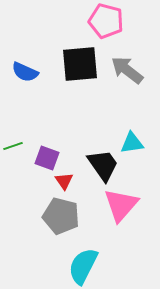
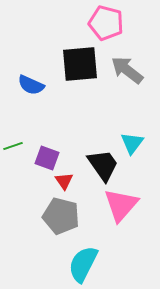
pink pentagon: moved 2 px down
blue semicircle: moved 6 px right, 13 px down
cyan triangle: rotated 45 degrees counterclockwise
cyan semicircle: moved 2 px up
